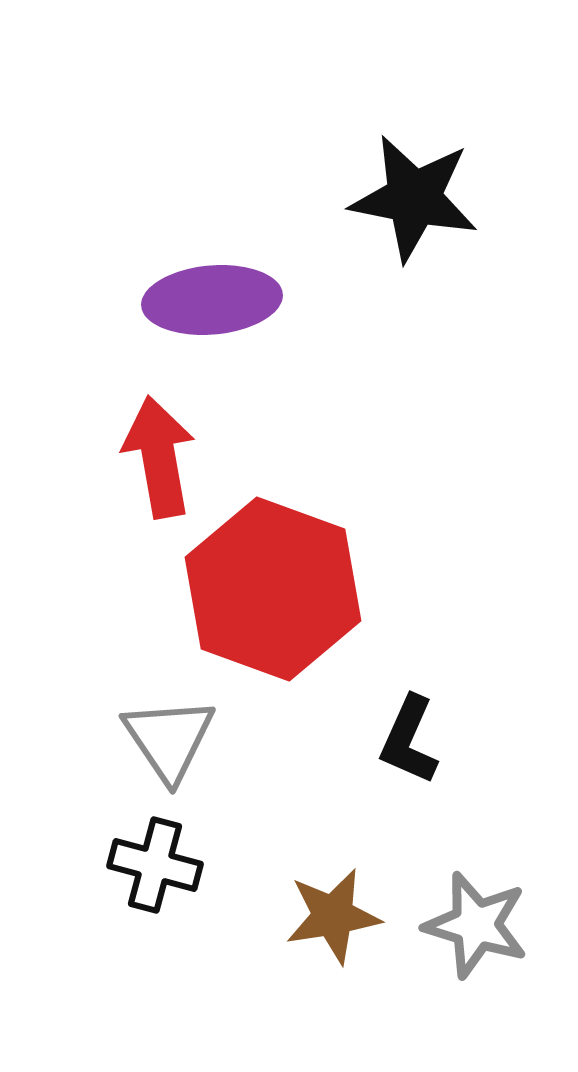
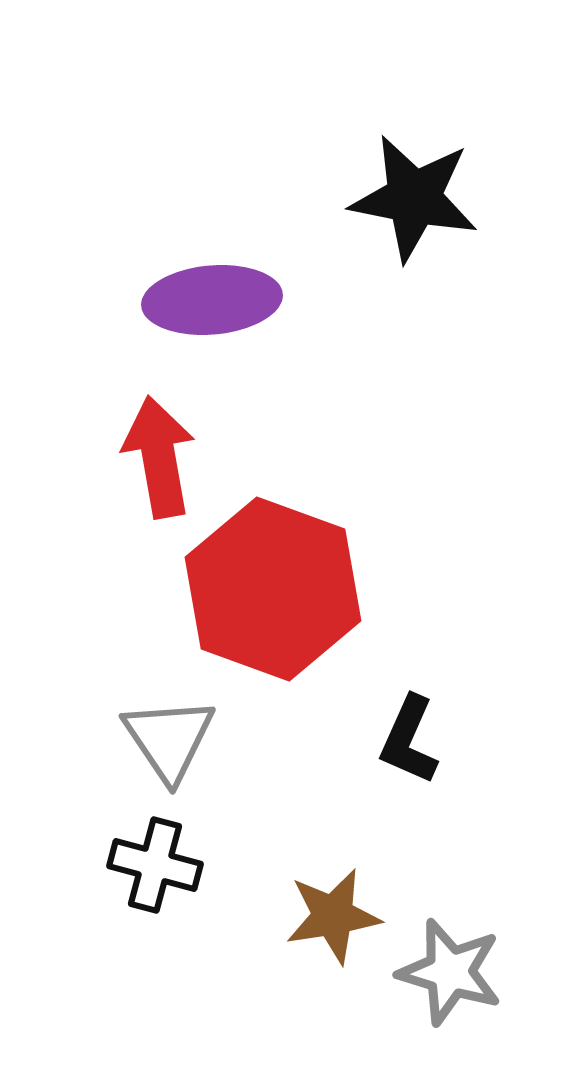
gray star: moved 26 px left, 47 px down
